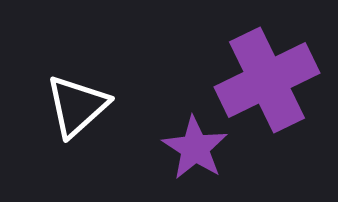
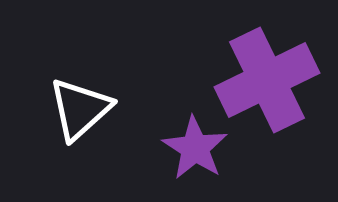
white triangle: moved 3 px right, 3 px down
